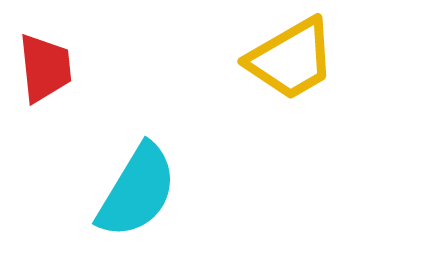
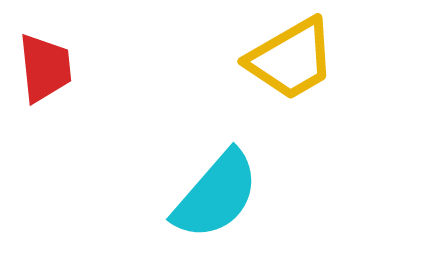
cyan semicircle: moved 79 px right, 4 px down; rotated 10 degrees clockwise
